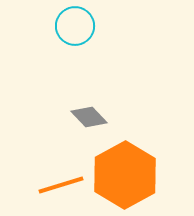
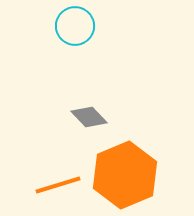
orange hexagon: rotated 6 degrees clockwise
orange line: moved 3 px left
